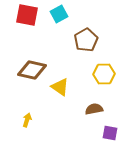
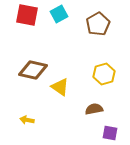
brown pentagon: moved 12 px right, 16 px up
brown diamond: moved 1 px right
yellow hexagon: rotated 15 degrees counterclockwise
yellow arrow: rotated 96 degrees counterclockwise
